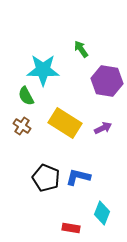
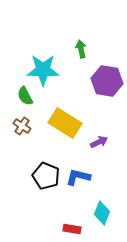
green arrow: rotated 24 degrees clockwise
green semicircle: moved 1 px left
purple arrow: moved 4 px left, 14 px down
black pentagon: moved 2 px up
red rectangle: moved 1 px right, 1 px down
